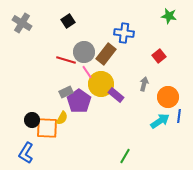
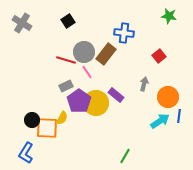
yellow circle: moved 5 px left, 19 px down
gray rectangle: moved 6 px up
